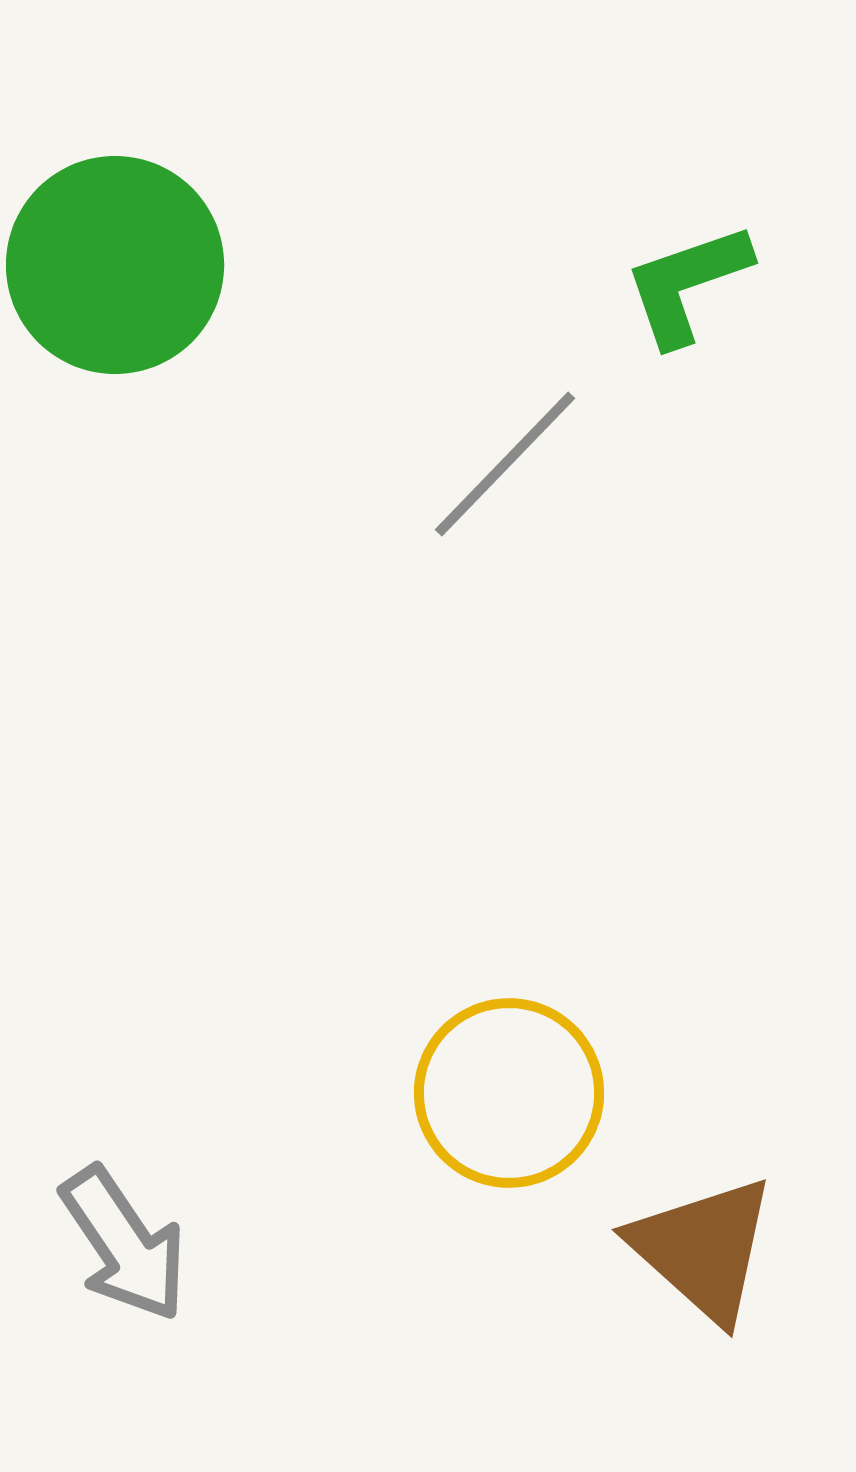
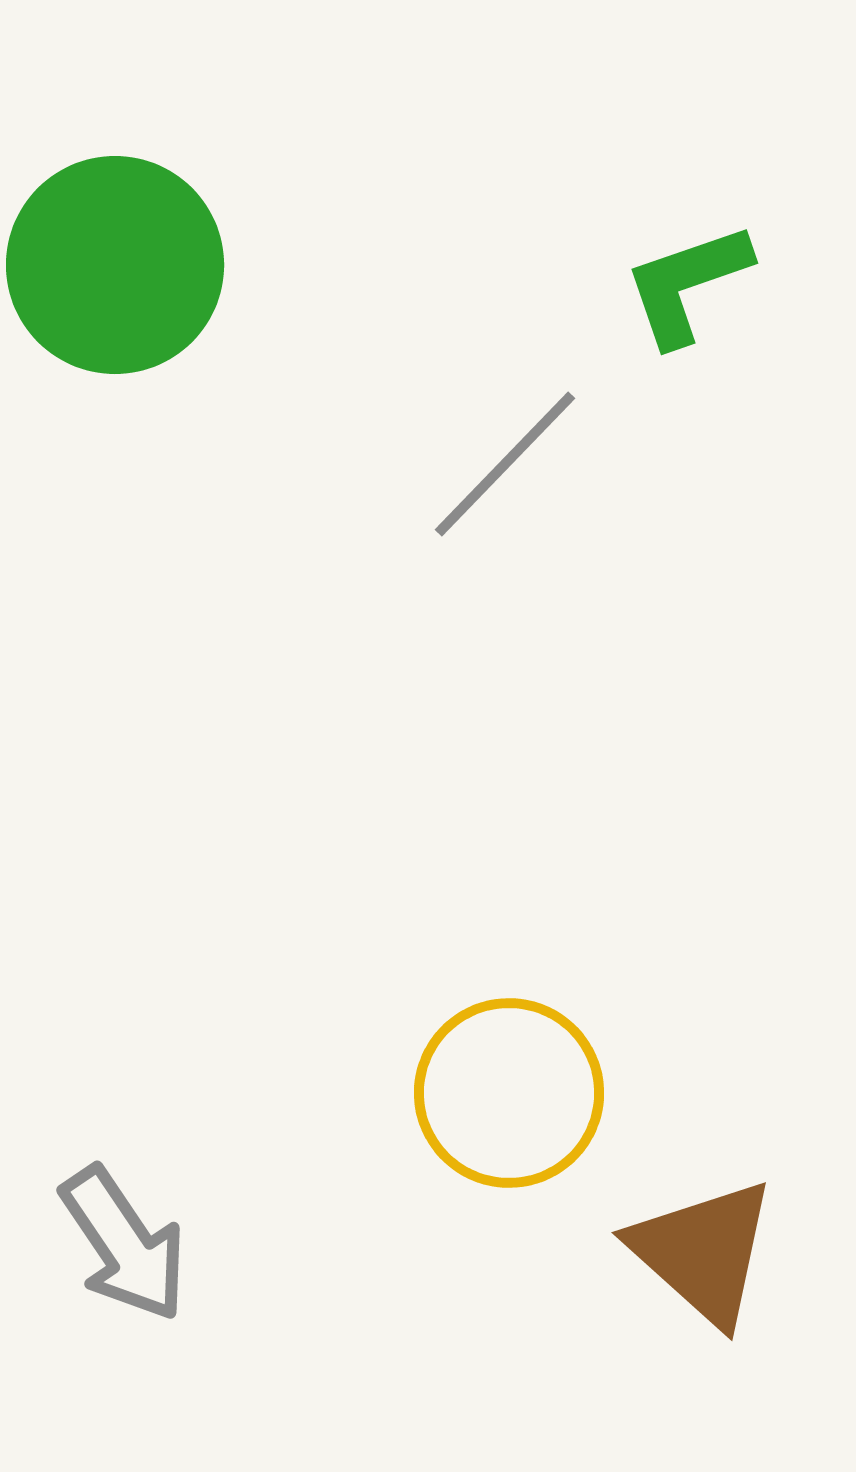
brown triangle: moved 3 px down
